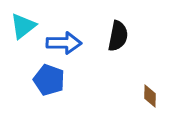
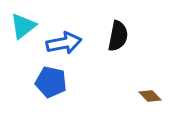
blue arrow: rotated 12 degrees counterclockwise
blue pentagon: moved 2 px right, 2 px down; rotated 8 degrees counterclockwise
brown diamond: rotated 45 degrees counterclockwise
